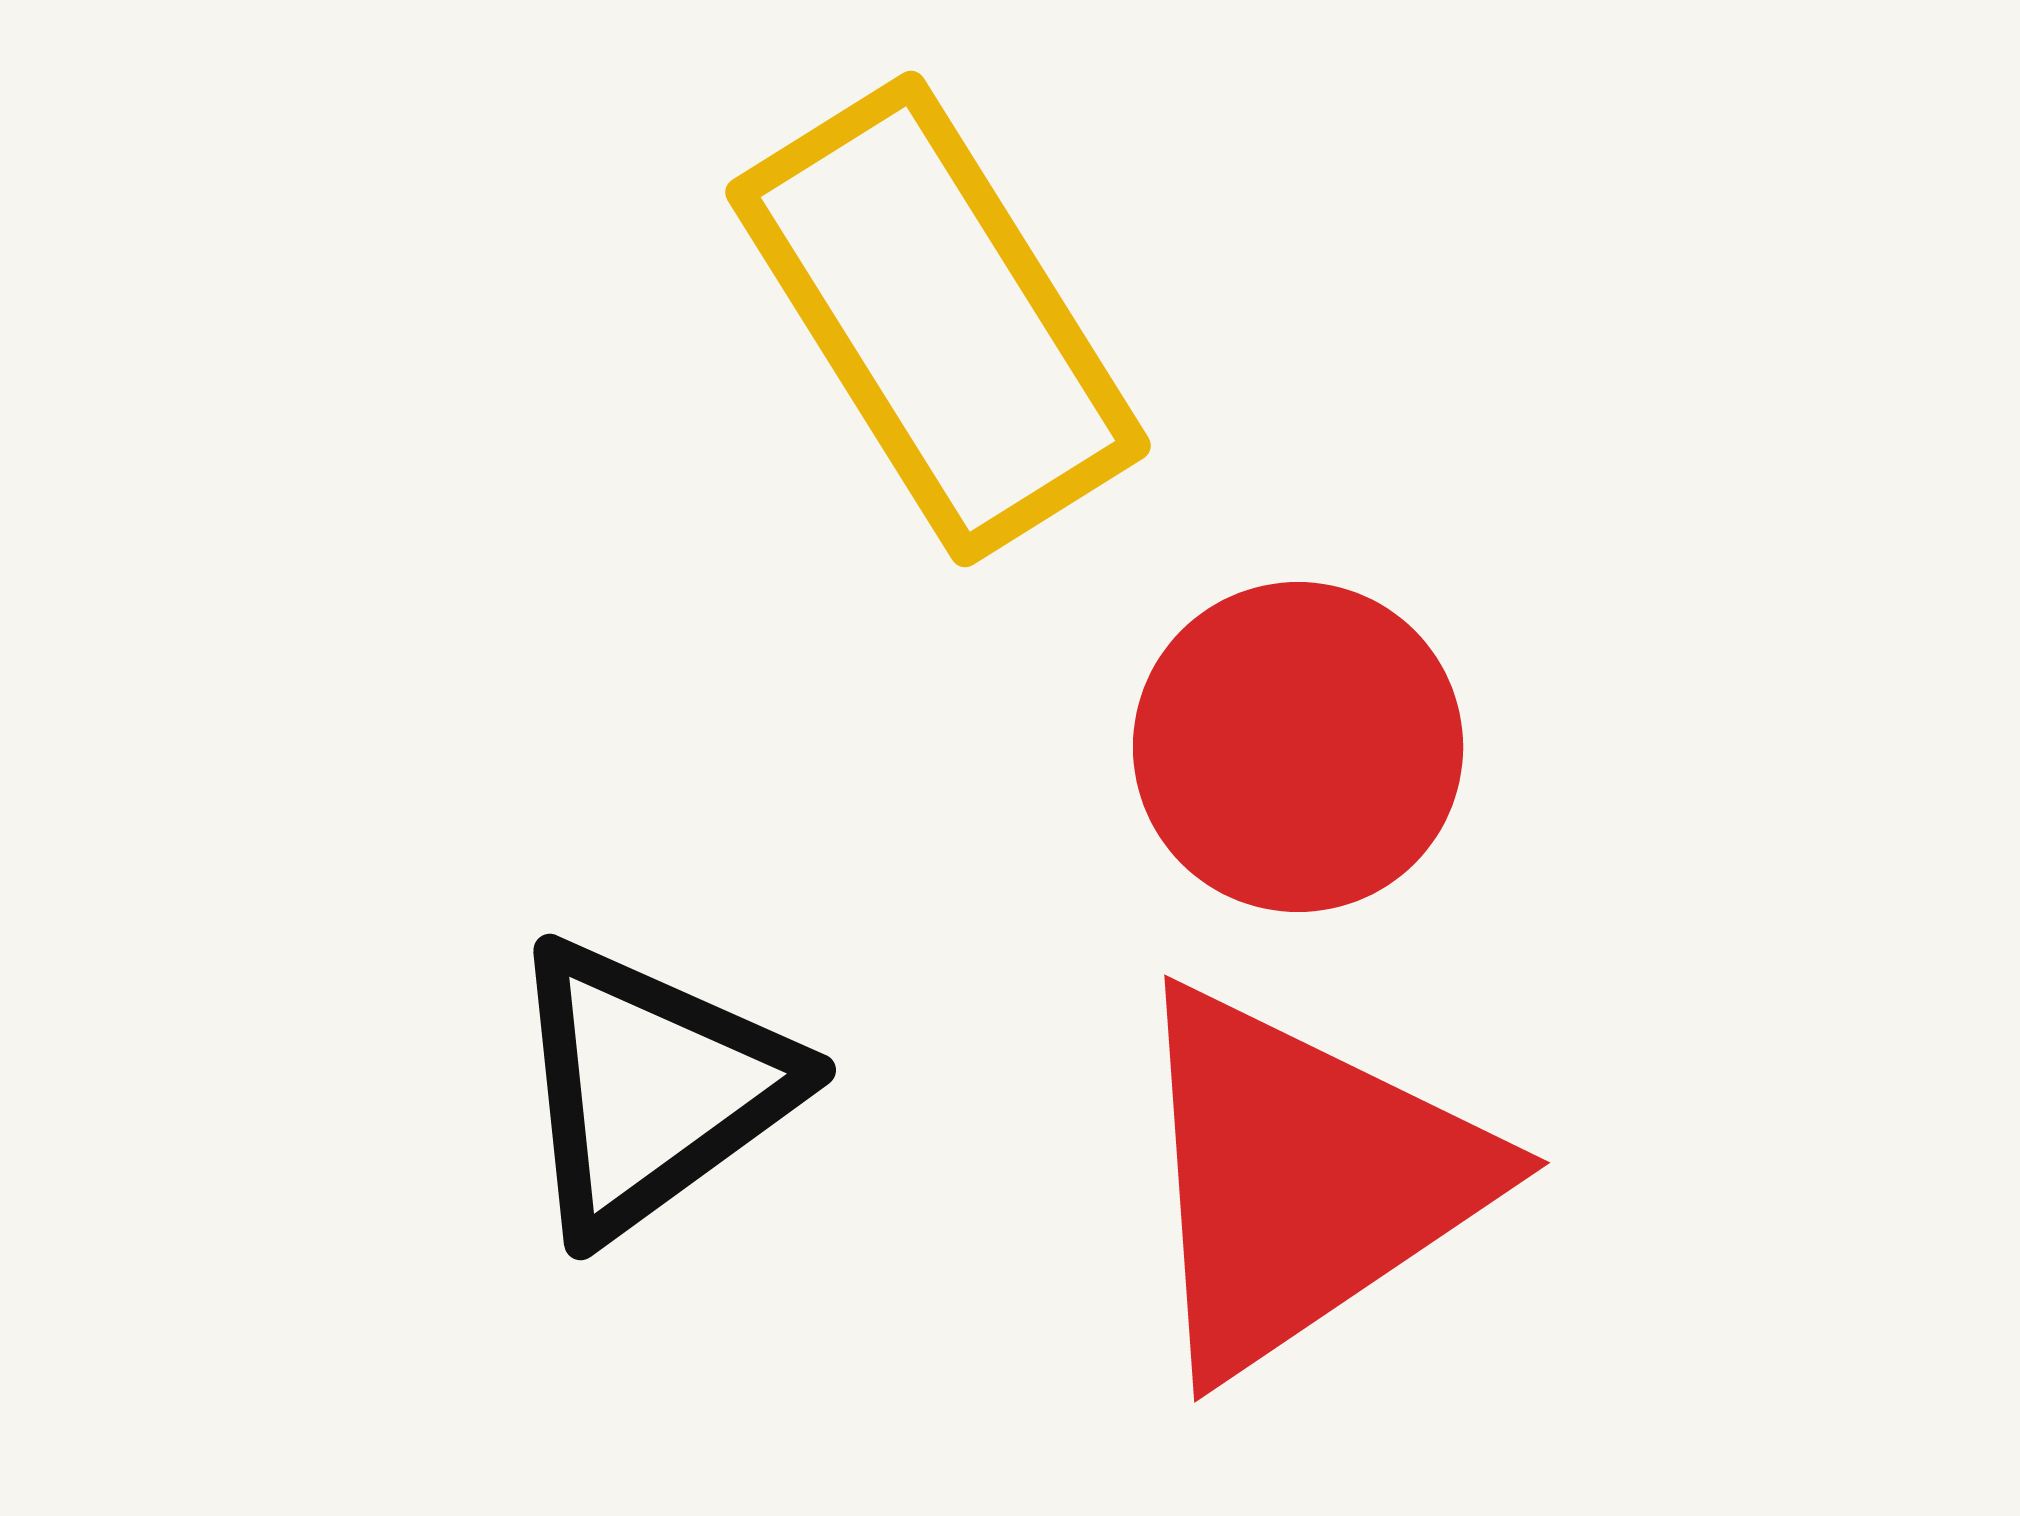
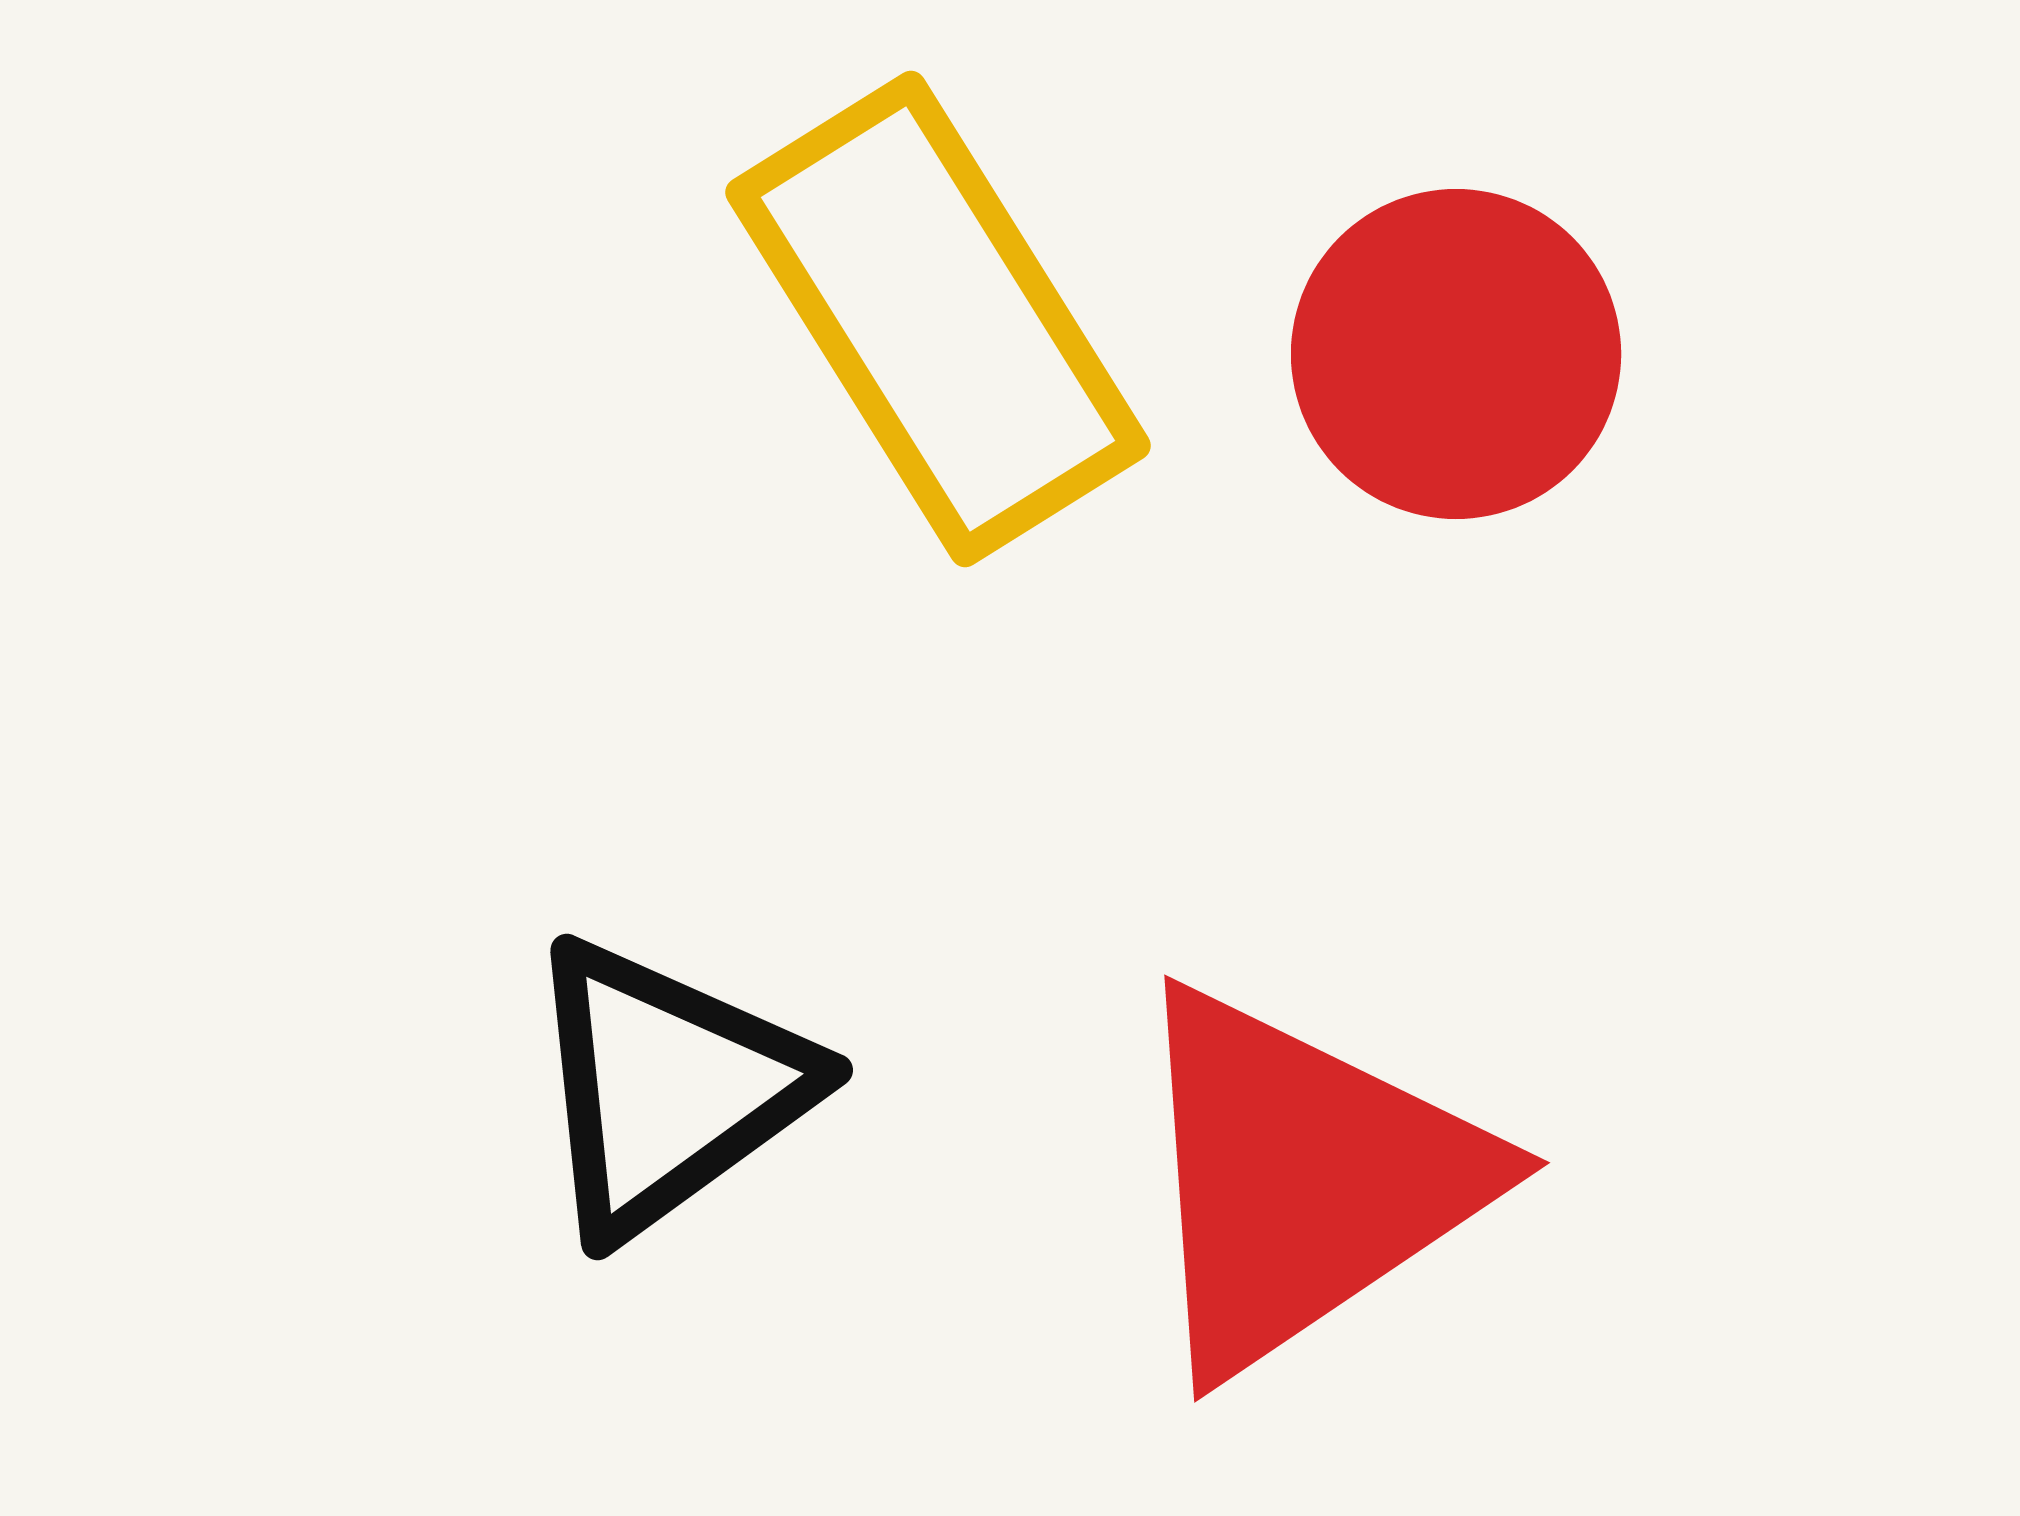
red circle: moved 158 px right, 393 px up
black triangle: moved 17 px right
